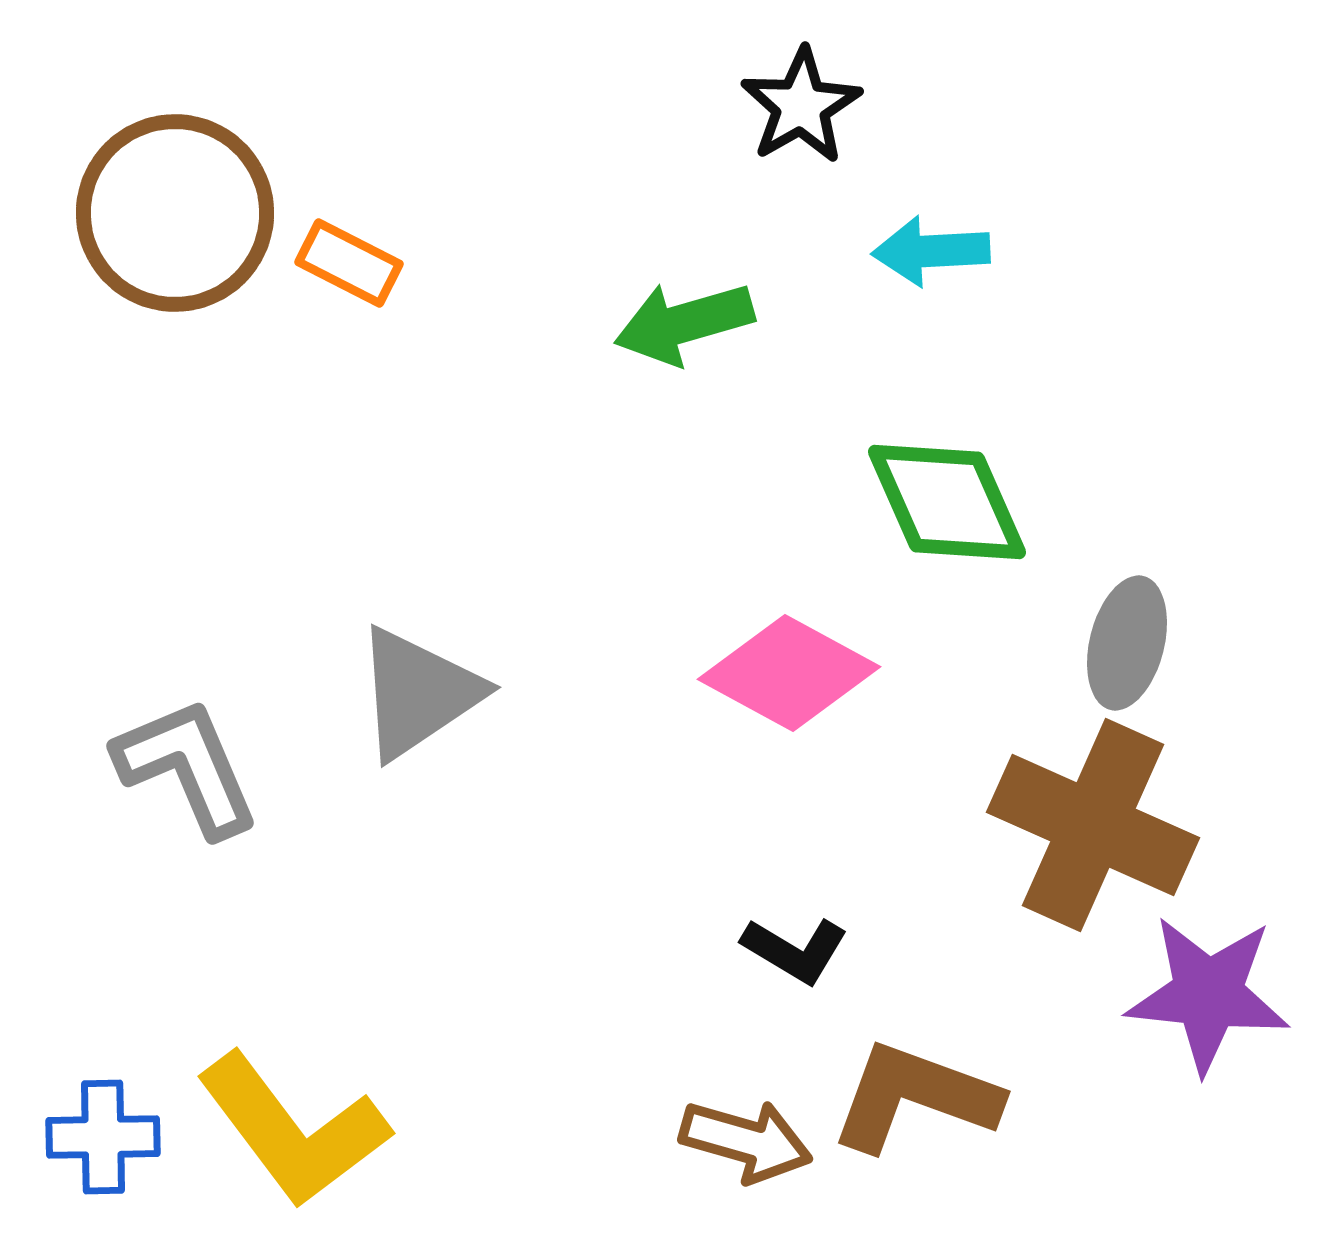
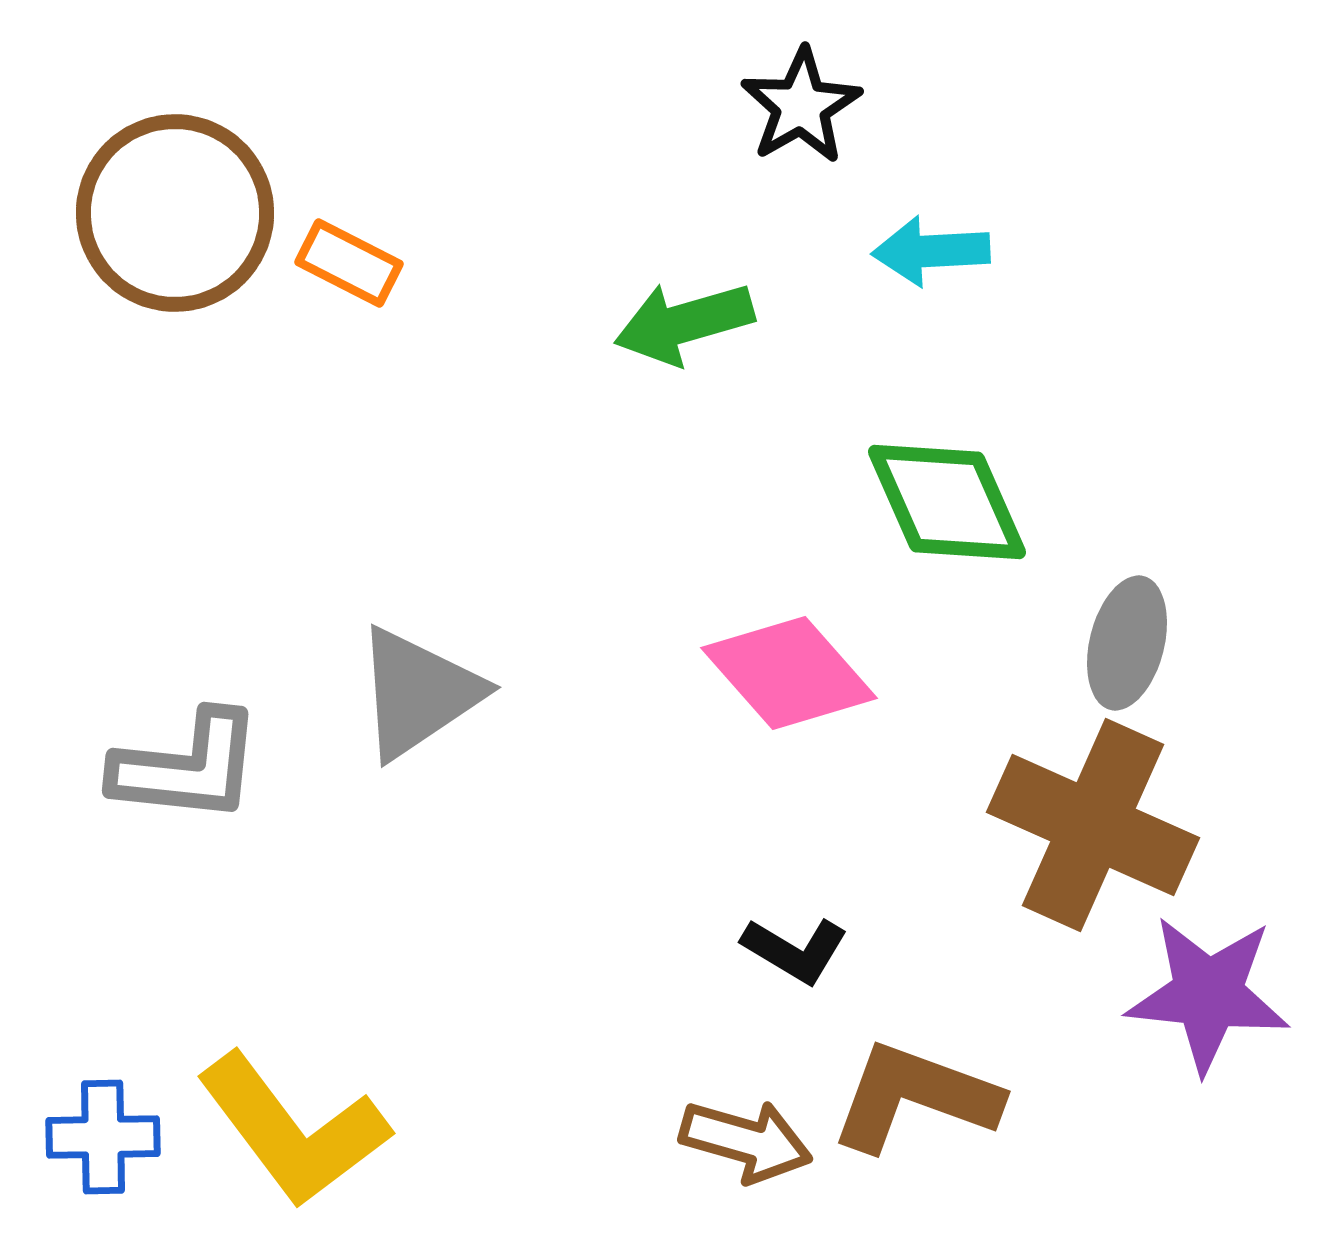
pink diamond: rotated 20 degrees clockwise
gray L-shape: rotated 119 degrees clockwise
